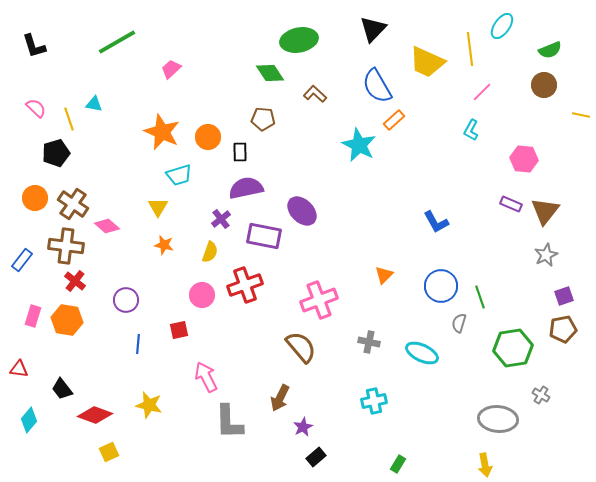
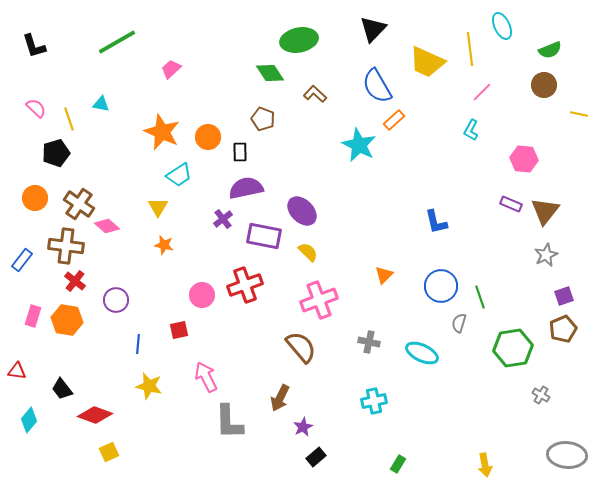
cyan ellipse at (502, 26): rotated 60 degrees counterclockwise
cyan triangle at (94, 104): moved 7 px right
yellow line at (581, 115): moved 2 px left, 1 px up
brown pentagon at (263, 119): rotated 15 degrees clockwise
cyan trapezoid at (179, 175): rotated 16 degrees counterclockwise
brown cross at (73, 204): moved 6 px right
purple cross at (221, 219): moved 2 px right
blue L-shape at (436, 222): rotated 16 degrees clockwise
yellow semicircle at (210, 252): moved 98 px right; rotated 65 degrees counterclockwise
purple circle at (126, 300): moved 10 px left
brown pentagon at (563, 329): rotated 12 degrees counterclockwise
red triangle at (19, 369): moved 2 px left, 2 px down
yellow star at (149, 405): moved 19 px up
gray ellipse at (498, 419): moved 69 px right, 36 px down
